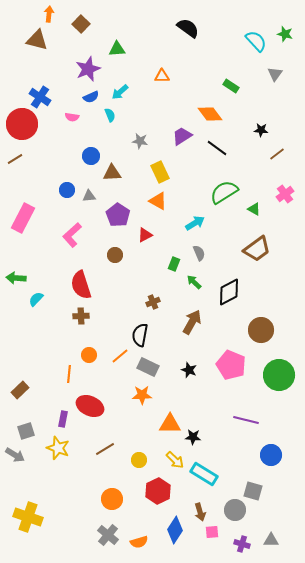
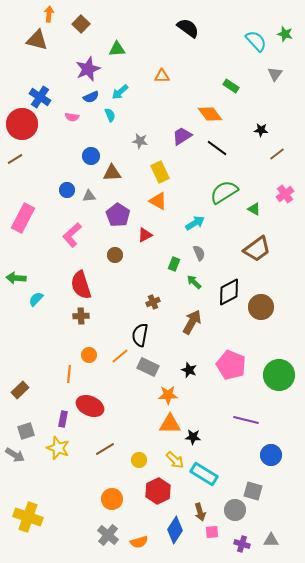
brown circle at (261, 330): moved 23 px up
orange star at (142, 395): moved 26 px right
